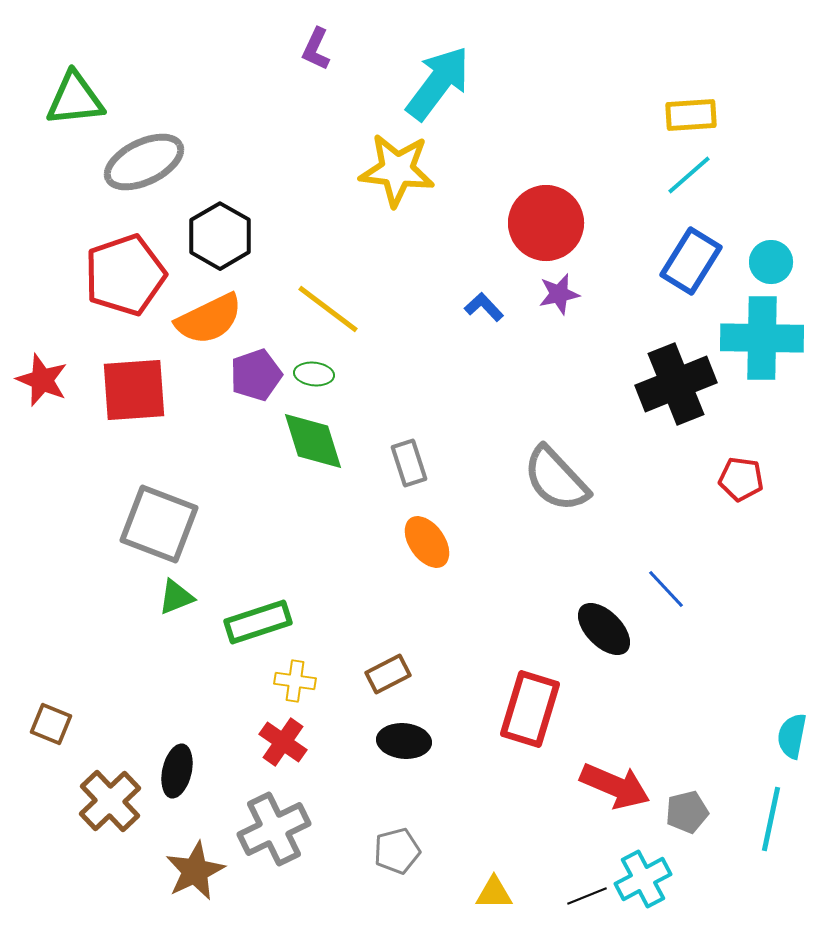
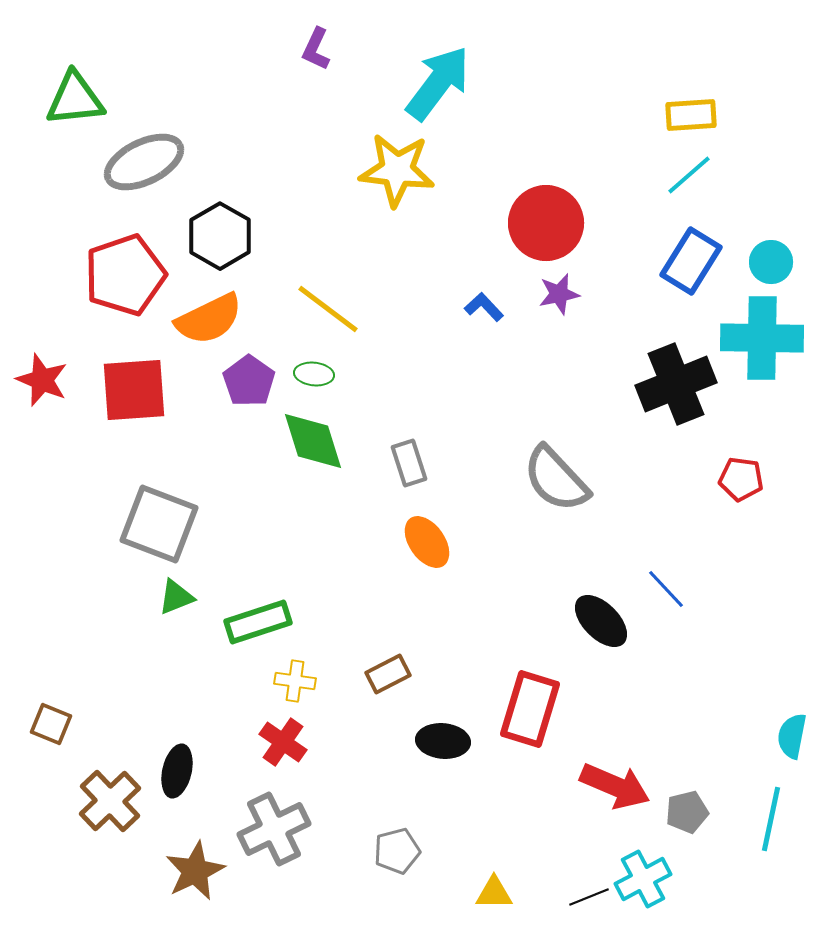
purple pentagon at (256, 375): moved 7 px left, 6 px down; rotated 18 degrees counterclockwise
black ellipse at (604, 629): moved 3 px left, 8 px up
black ellipse at (404, 741): moved 39 px right
black line at (587, 896): moved 2 px right, 1 px down
